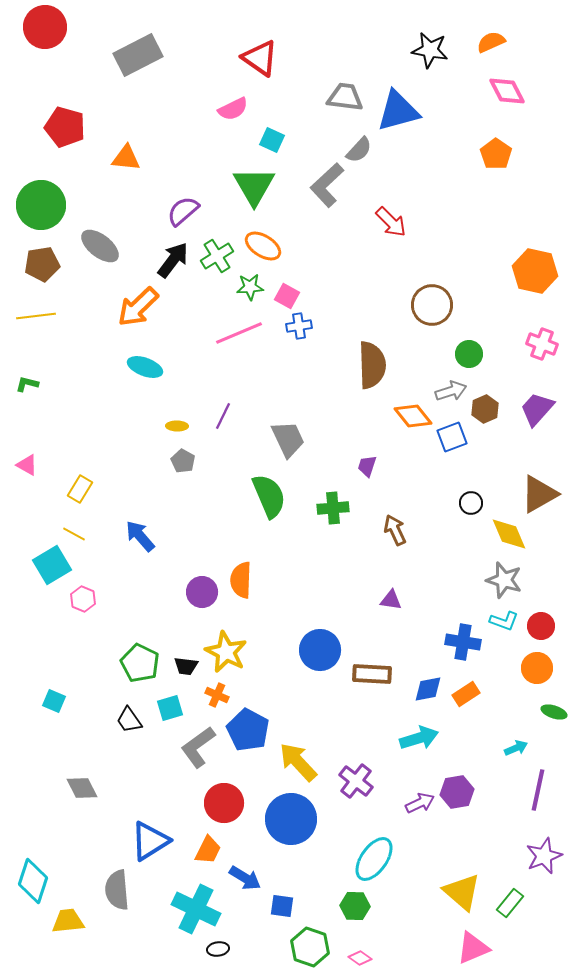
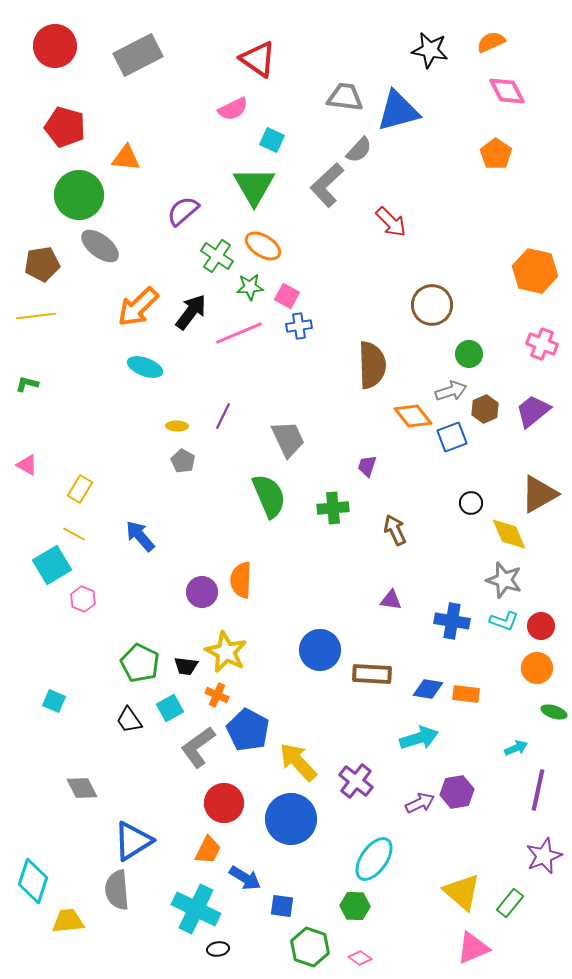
red circle at (45, 27): moved 10 px right, 19 px down
red triangle at (260, 58): moved 2 px left, 1 px down
green circle at (41, 205): moved 38 px right, 10 px up
green cross at (217, 256): rotated 24 degrees counterclockwise
black arrow at (173, 260): moved 18 px right, 52 px down
purple trapezoid at (537, 409): moved 4 px left, 2 px down; rotated 9 degrees clockwise
blue cross at (463, 642): moved 11 px left, 21 px up
blue diamond at (428, 689): rotated 20 degrees clockwise
orange rectangle at (466, 694): rotated 40 degrees clockwise
cyan square at (170, 708): rotated 12 degrees counterclockwise
blue triangle at (150, 841): moved 17 px left
